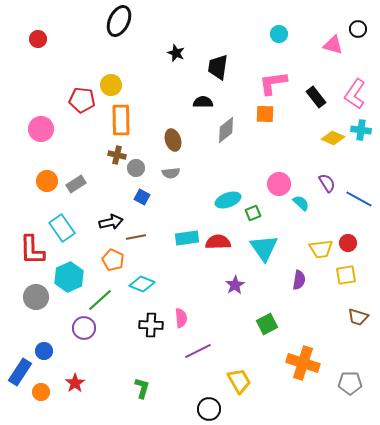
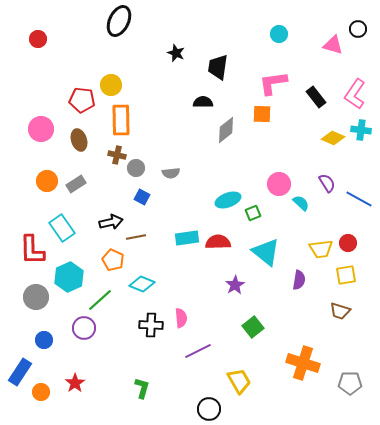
orange square at (265, 114): moved 3 px left
brown ellipse at (173, 140): moved 94 px left
cyan triangle at (264, 248): moved 2 px right, 4 px down; rotated 16 degrees counterclockwise
brown trapezoid at (358, 317): moved 18 px left, 6 px up
green square at (267, 324): moved 14 px left, 3 px down; rotated 10 degrees counterclockwise
blue circle at (44, 351): moved 11 px up
